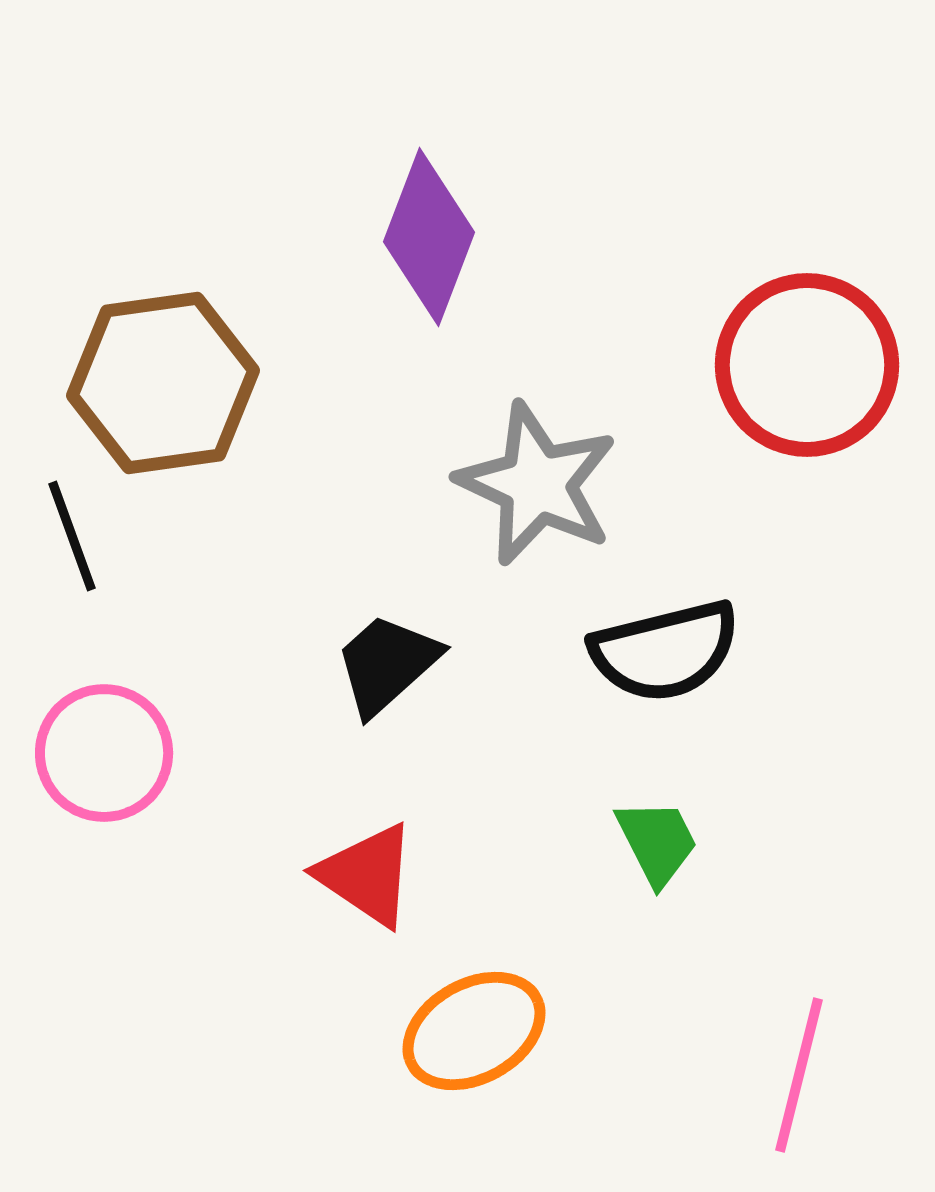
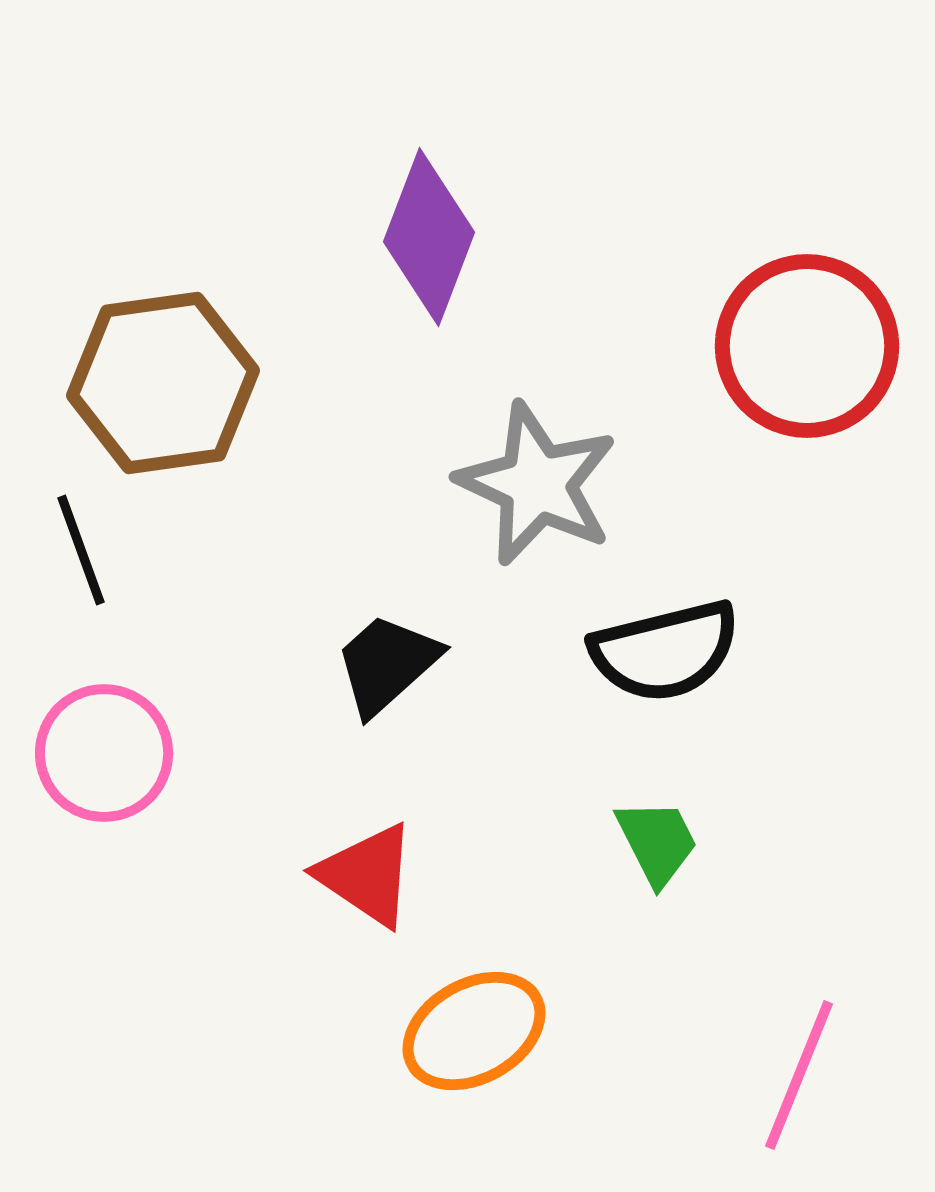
red circle: moved 19 px up
black line: moved 9 px right, 14 px down
pink line: rotated 8 degrees clockwise
